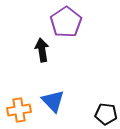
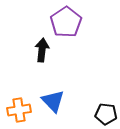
black arrow: rotated 15 degrees clockwise
